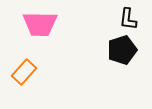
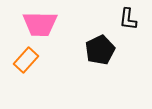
black pentagon: moved 22 px left; rotated 8 degrees counterclockwise
orange rectangle: moved 2 px right, 12 px up
